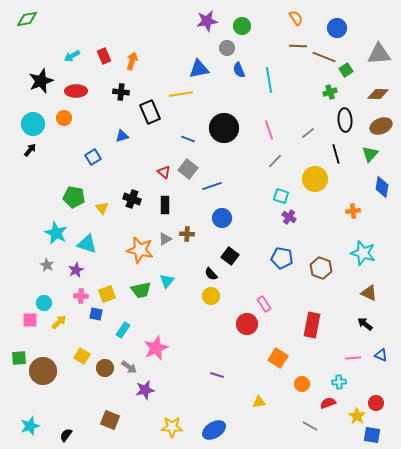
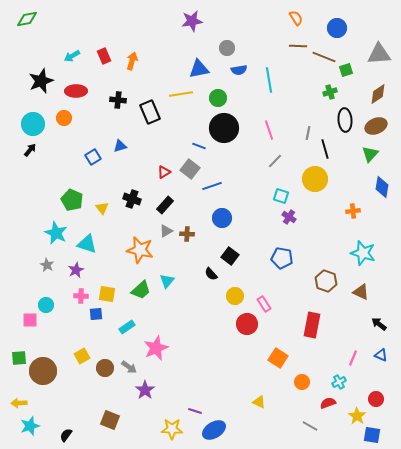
purple star at (207, 21): moved 15 px left
green circle at (242, 26): moved 24 px left, 72 px down
blue semicircle at (239, 70): rotated 77 degrees counterclockwise
green square at (346, 70): rotated 16 degrees clockwise
black cross at (121, 92): moved 3 px left, 8 px down
brown diamond at (378, 94): rotated 35 degrees counterclockwise
brown ellipse at (381, 126): moved 5 px left
gray line at (308, 133): rotated 40 degrees counterclockwise
blue triangle at (122, 136): moved 2 px left, 10 px down
blue line at (188, 139): moved 11 px right, 7 px down
black line at (336, 154): moved 11 px left, 5 px up
gray square at (188, 169): moved 2 px right
red triangle at (164, 172): rotated 48 degrees clockwise
green pentagon at (74, 197): moved 2 px left, 3 px down; rotated 15 degrees clockwise
black rectangle at (165, 205): rotated 42 degrees clockwise
gray triangle at (165, 239): moved 1 px right, 8 px up
brown hexagon at (321, 268): moved 5 px right, 13 px down
green trapezoid at (141, 290): rotated 30 degrees counterclockwise
brown triangle at (369, 293): moved 8 px left, 1 px up
yellow square at (107, 294): rotated 30 degrees clockwise
yellow circle at (211, 296): moved 24 px right
cyan circle at (44, 303): moved 2 px right, 2 px down
blue square at (96, 314): rotated 16 degrees counterclockwise
yellow arrow at (59, 322): moved 40 px left, 81 px down; rotated 140 degrees counterclockwise
black arrow at (365, 324): moved 14 px right
cyan rectangle at (123, 330): moved 4 px right, 3 px up; rotated 21 degrees clockwise
yellow square at (82, 356): rotated 28 degrees clockwise
pink line at (353, 358): rotated 63 degrees counterclockwise
purple line at (217, 375): moved 22 px left, 36 px down
cyan cross at (339, 382): rotated 24 degrees counterclockwise
orange circle at (302, 384): moved 2 px up
purple star at (145, 390): rotated 24 degrees counterclockwise
yellow triangle at (259, 402): rotated 32 degrees clockwise
red circle at (376, 403): moved 4 px up
yellow star at (172, 427): moved 2 px down
